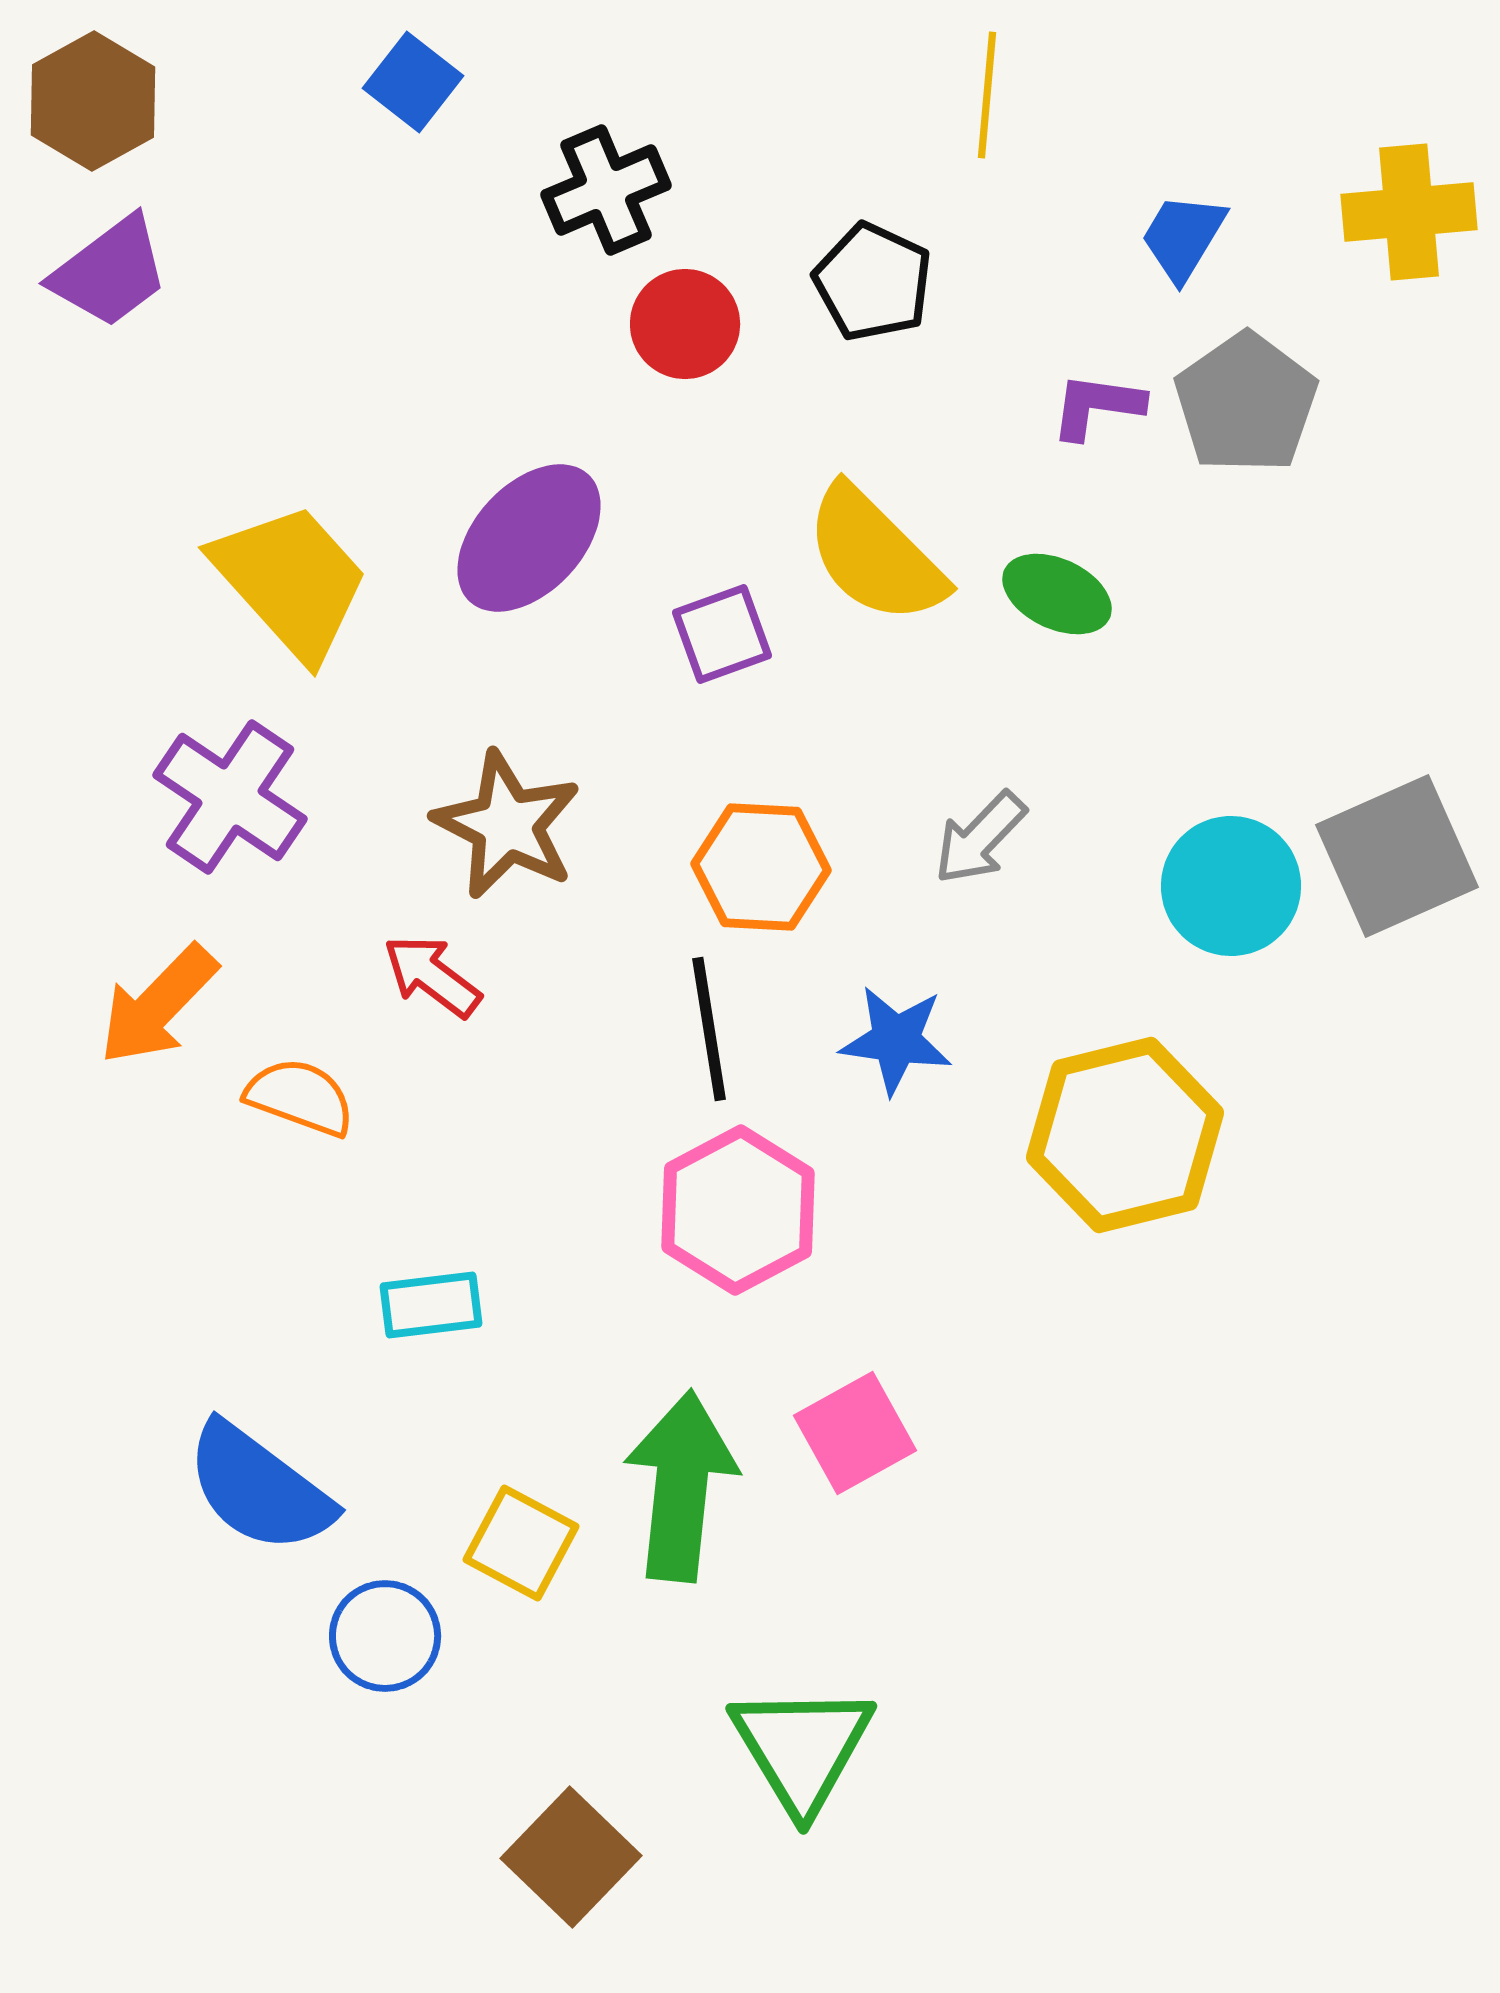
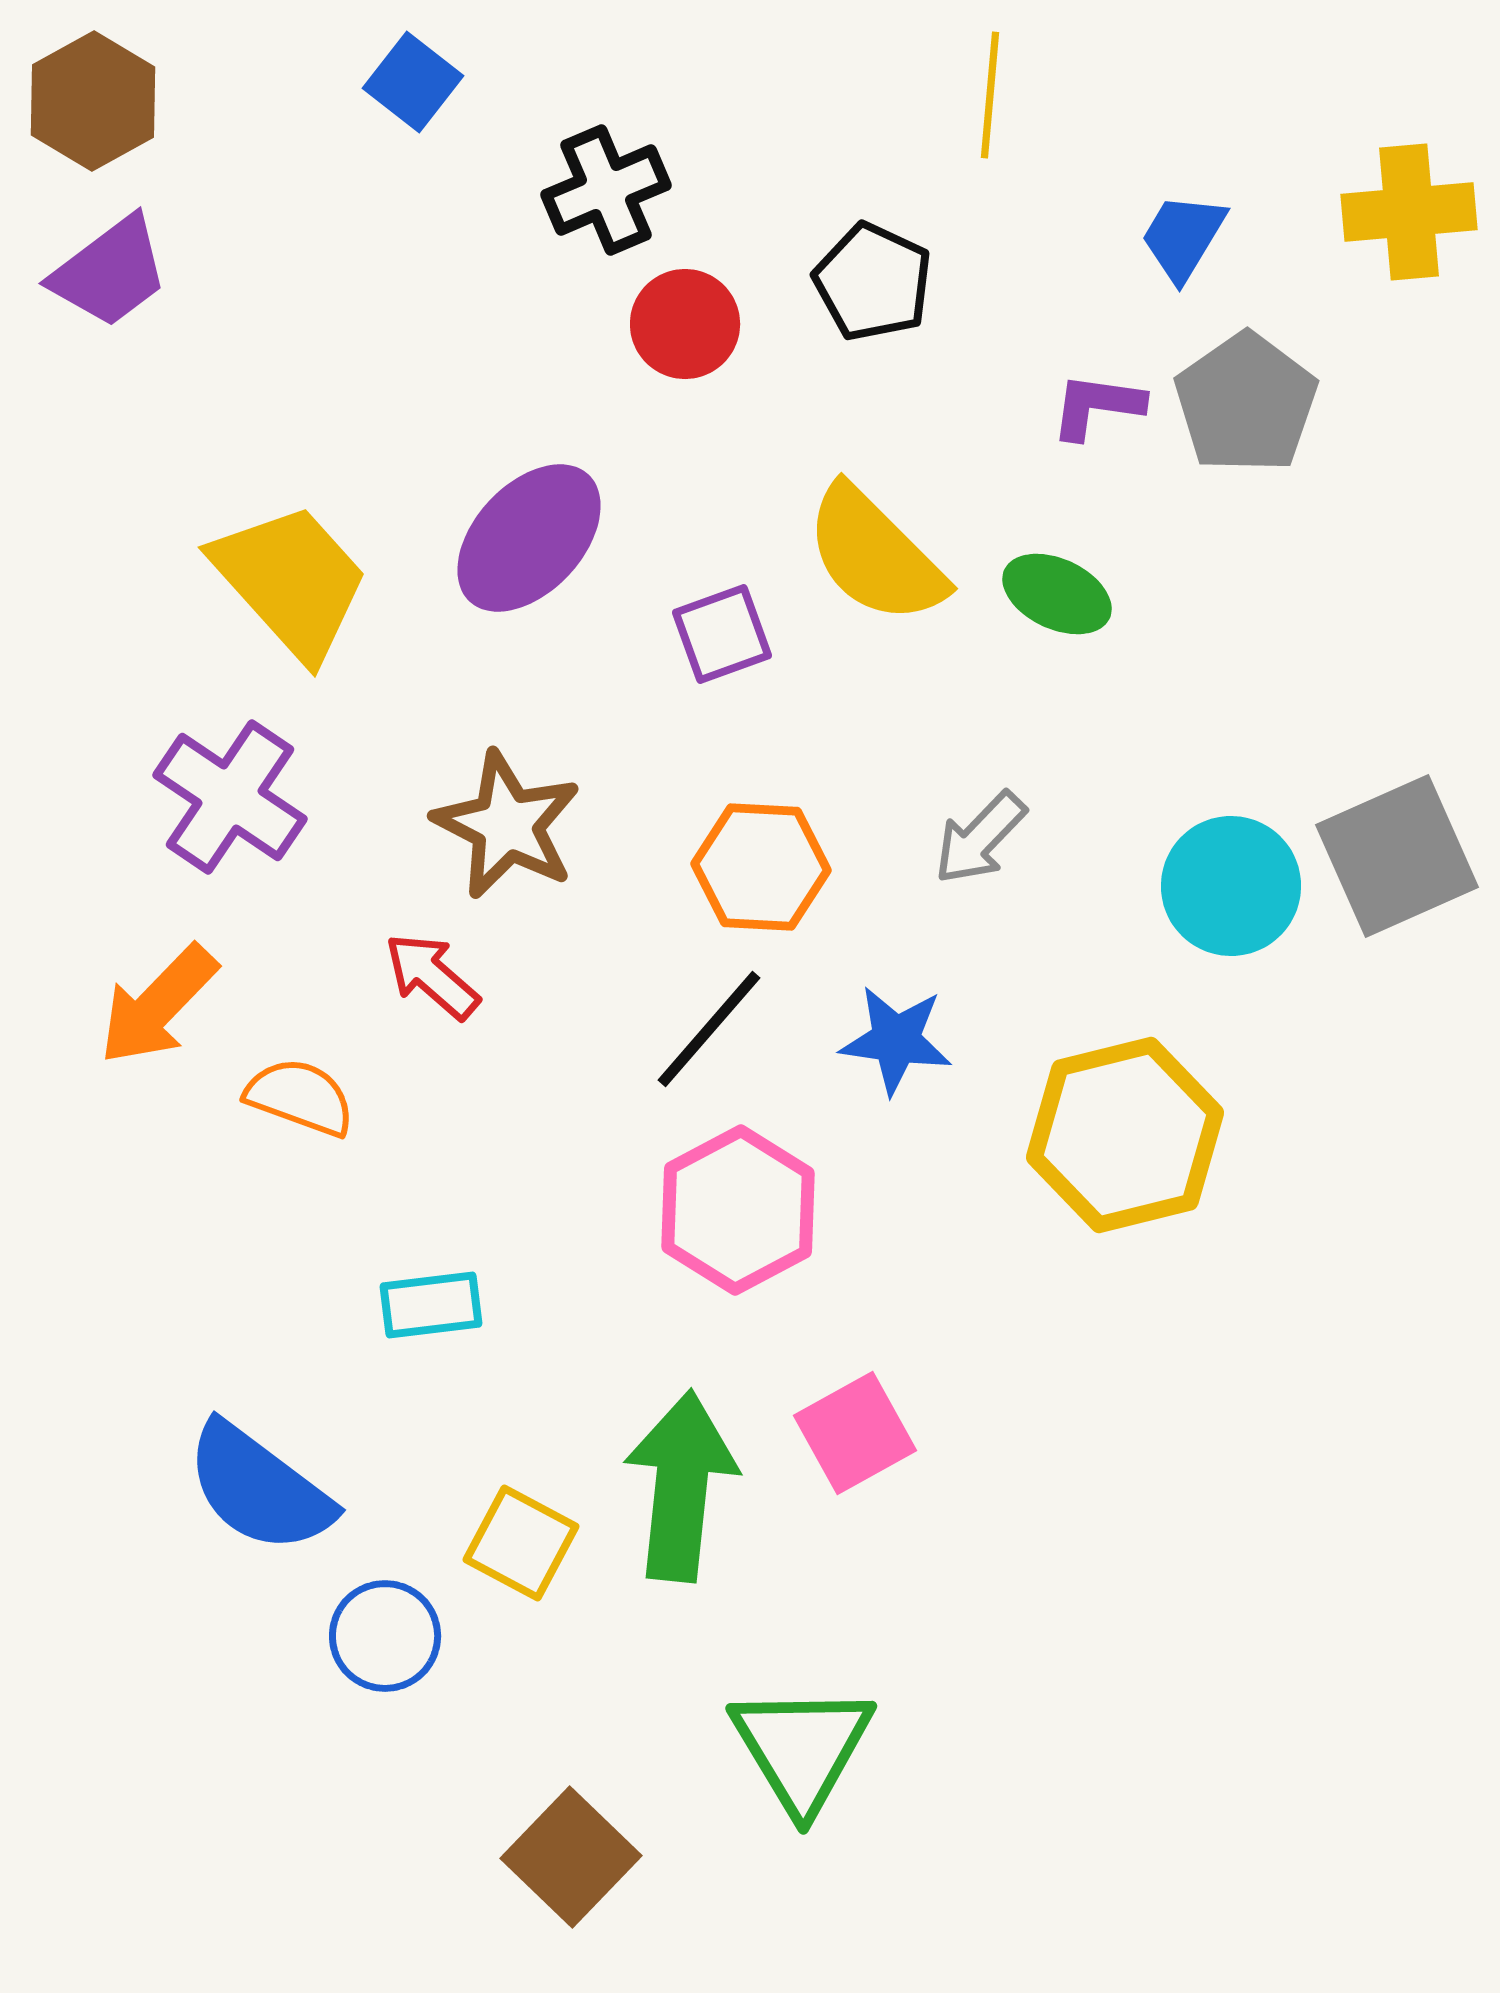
yellow line: moved 3 px right
red arrow: rotated 4 degrees clockwise
black line: rotated 50 degrees clockwise
